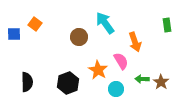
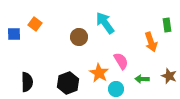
orange arrow: moved 16 px right
orange star: moved 1 px right, 3 px down
brown star: moved 8 px right, 6 px up; rotated 14 degrees counterclockwise
